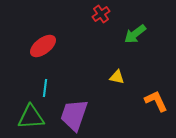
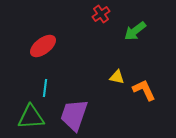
green arrow: moved 3 px up
orange L-shape: moved 12 px left, 11 px up
